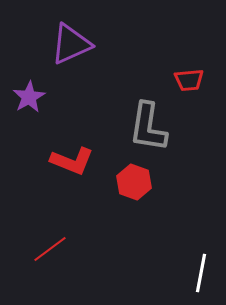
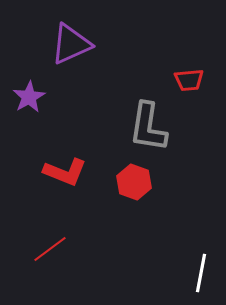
red L-shape: moved 7 px left, 11 px down
